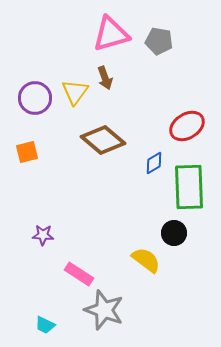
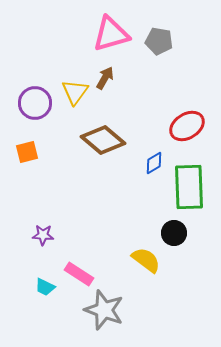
brown arrow: rotated 130 degrees counterclockwise
purple circle: moved 5 px down
cyan trapezoid: moved 38 px up
